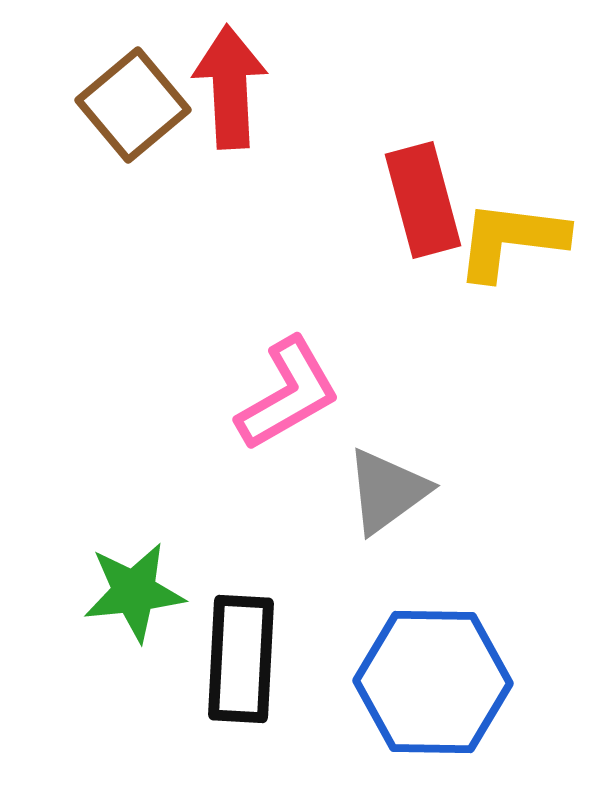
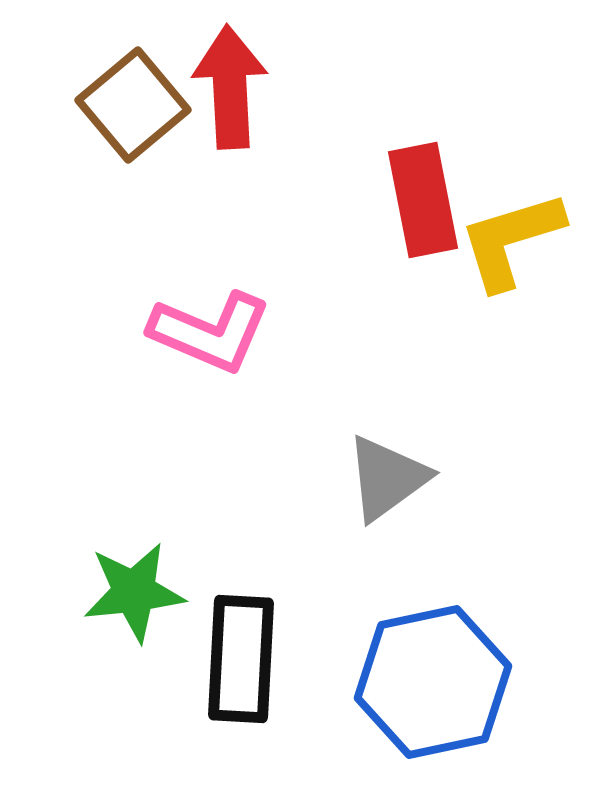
red rectangle: rotated 4 degrees clockwise
yellow L-shape: rotated 24 degrees counterclockwise
pink L-shape: moved 78 px left, 62 px up; rotated 53 degrees clockwise
gray triangle: moved 13 px up
blue hexagon: rotated 13 degrees counterclockwise
